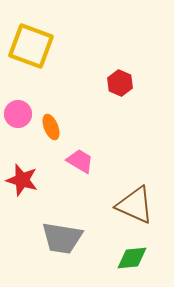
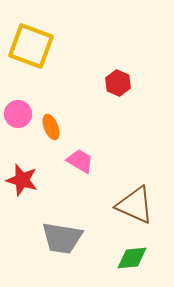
red hexagon: moved 2 px left
